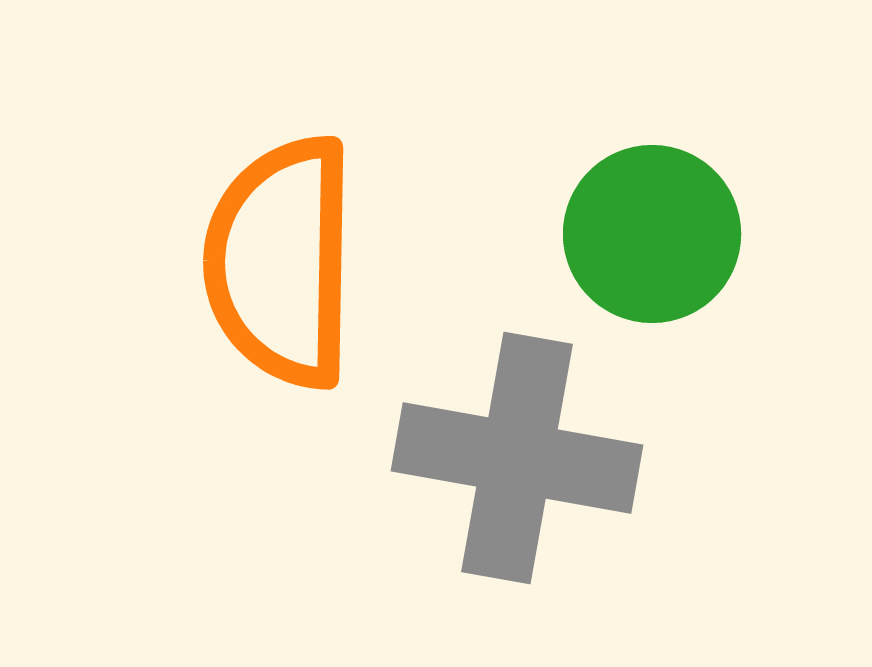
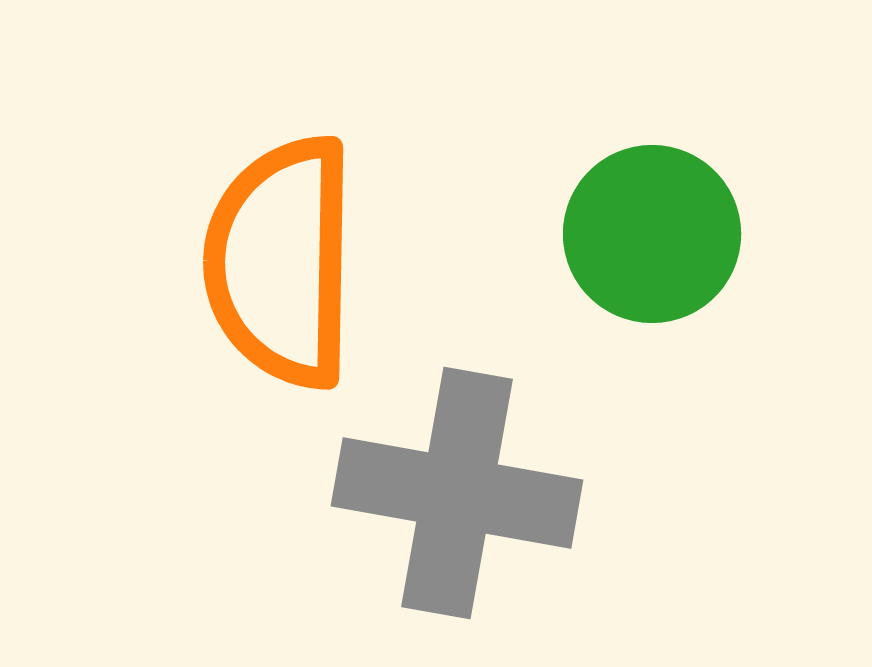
gray cross: moved 60 px left, 35 px down
